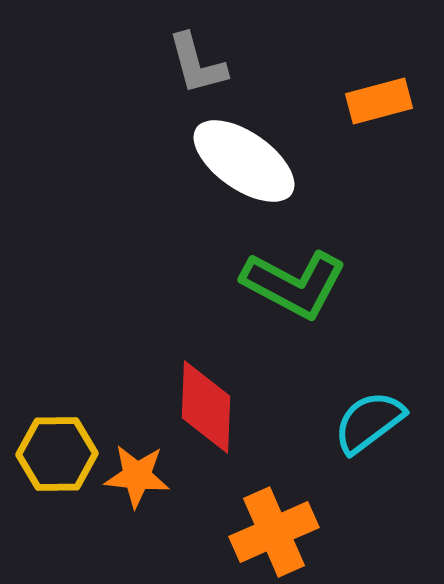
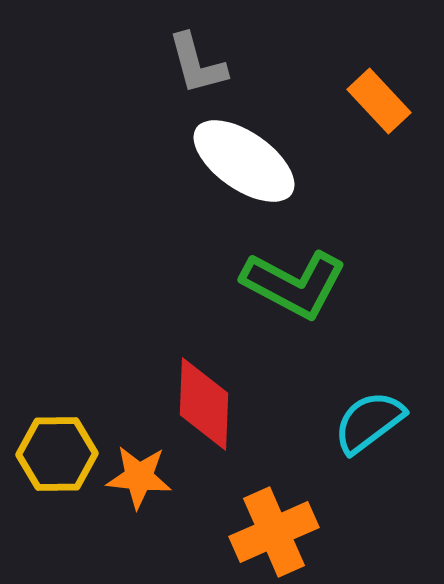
orange rectangle: rotated 62 degrees clockwise
red diamond: moved 2 px left, 3 px up
orange star: moved 2 px right, 1 px down
